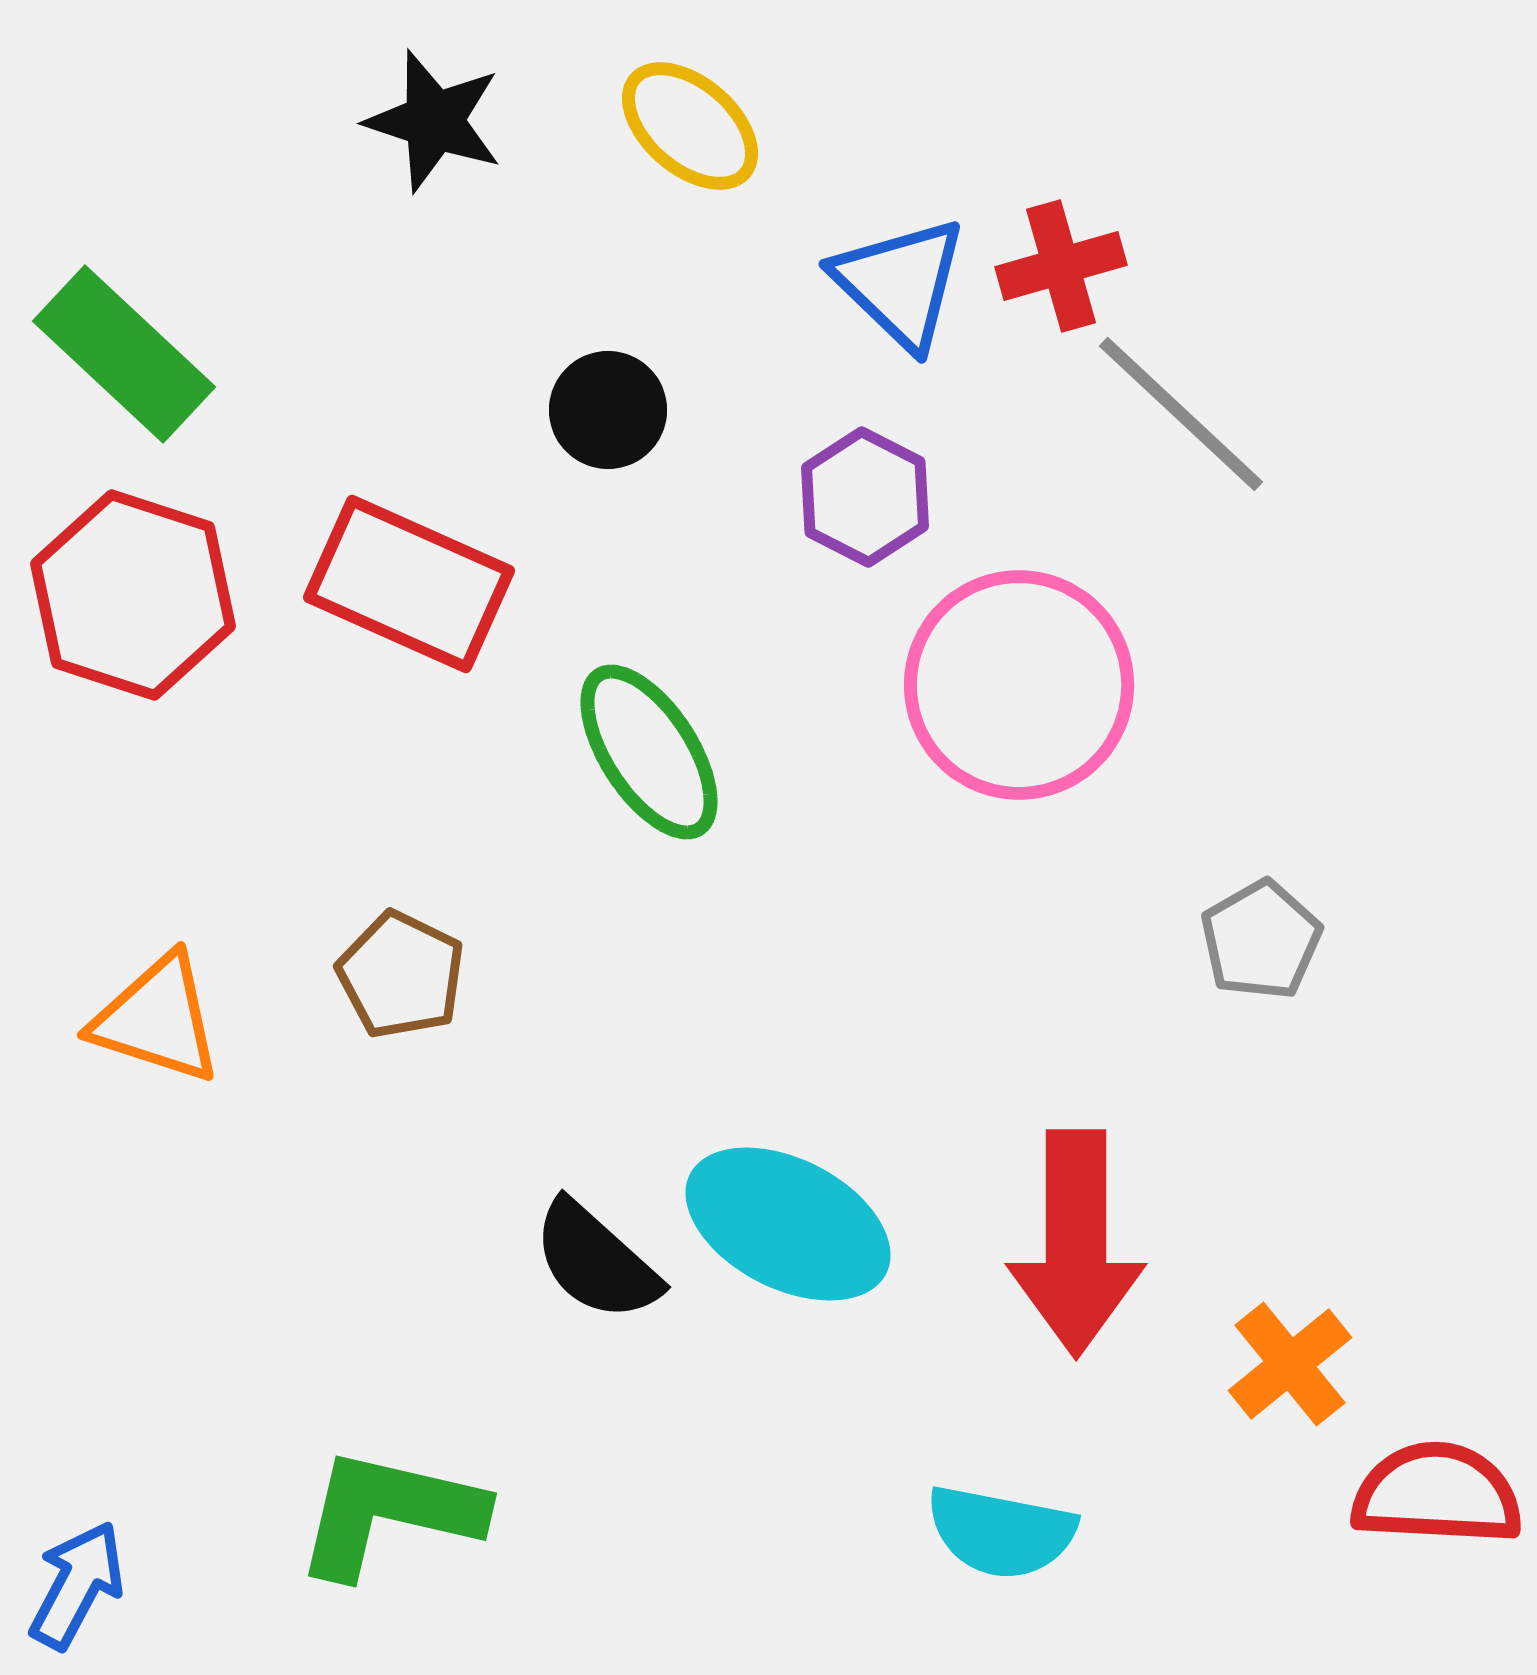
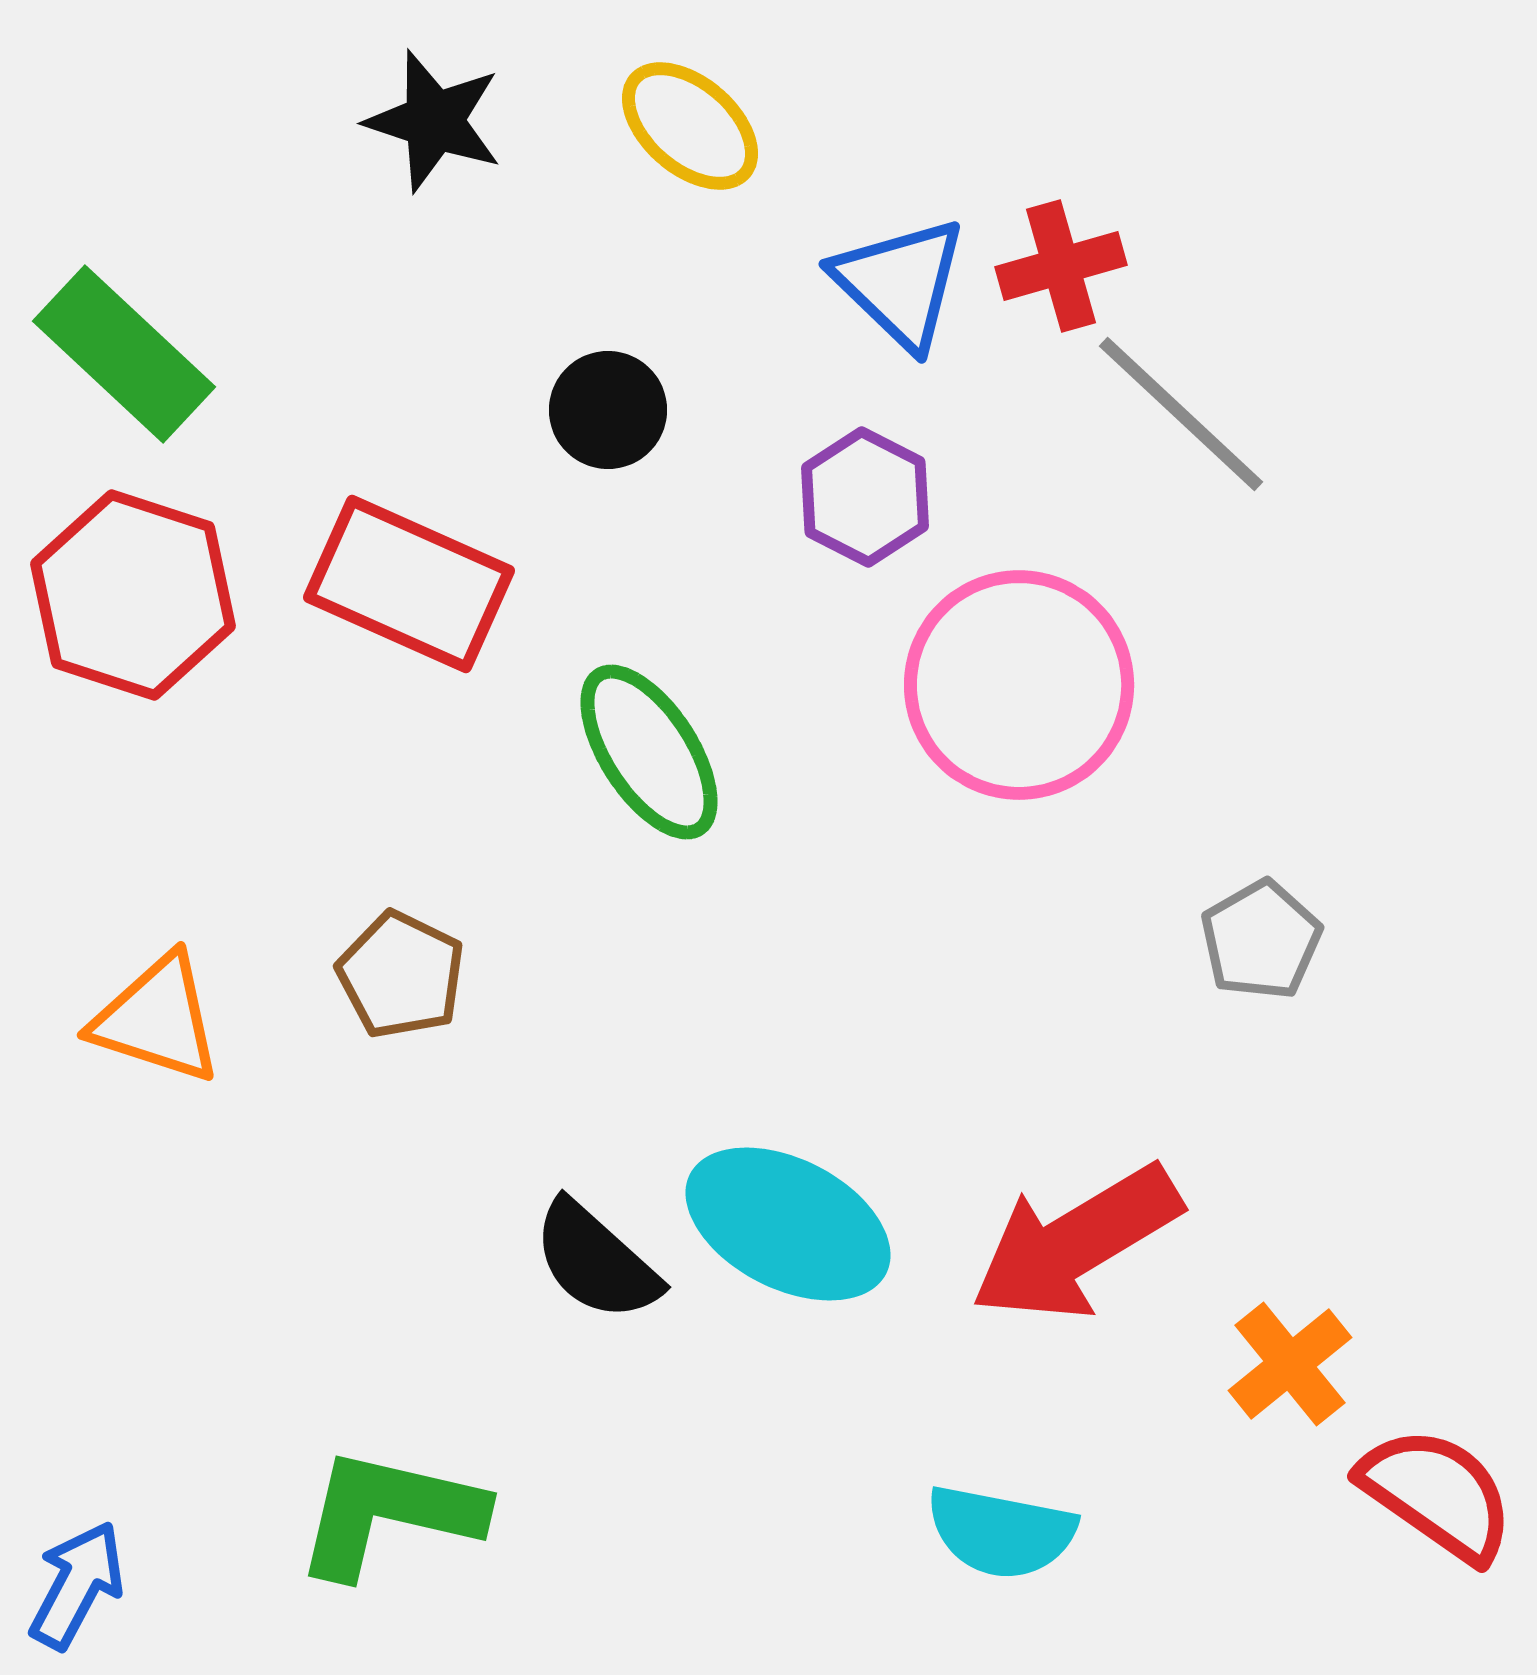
red arrow: rotated 59 degrees clockwise
red semicircle: rotated 32 degrees clockwise
